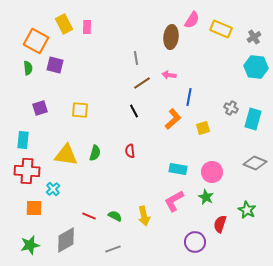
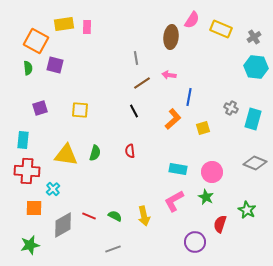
yellow rectangle at (64, 24): rotated 72 degrees counterclockwise
gray diamond at (66, 240): moved 3 px left, 15 px up
